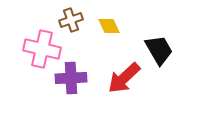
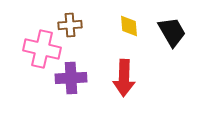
brown cross: moved 1 px left, 5 px down; rotated 15 degrees clockwise
yellow diamond: moved 20 px right; rotated 20 degrees clockwise
black trapezoid: moved 13 px right, 18 px up
red arrow: rotated 45 degrees counterclockwise
